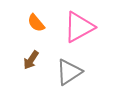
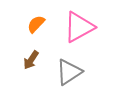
orange semicircle: moved 1 px down; rotated 84 degrees clockwise
